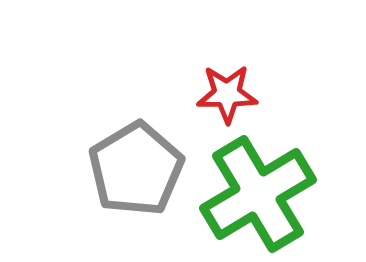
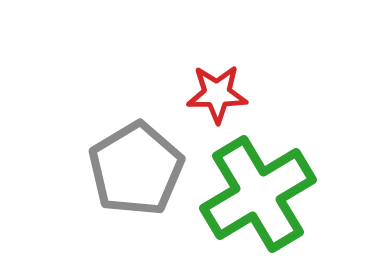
red star: moved 10 px left
